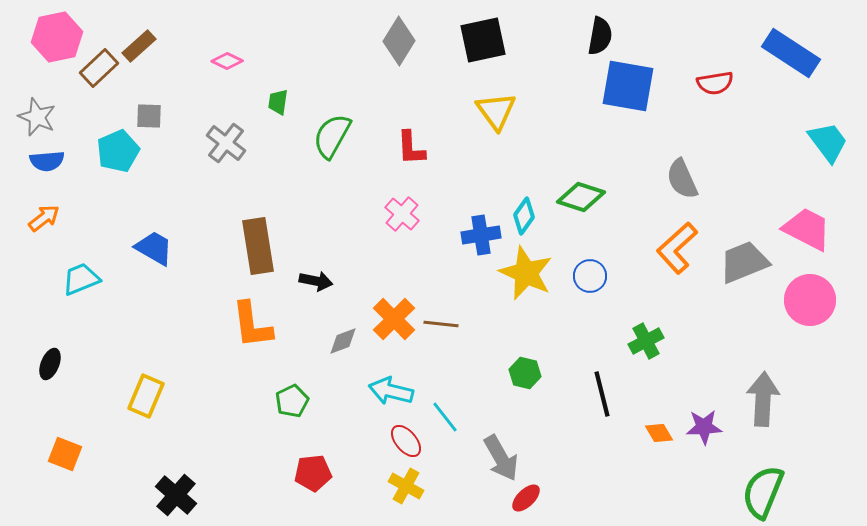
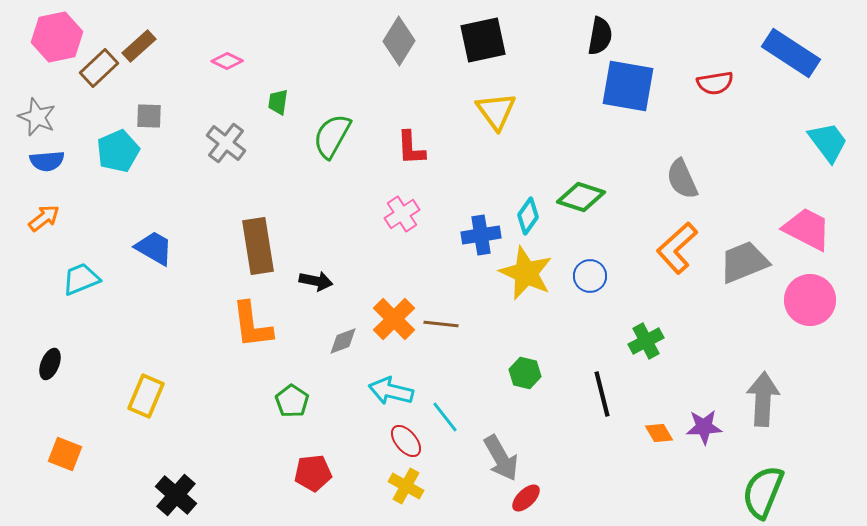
pink cross at (402, 214): rotated 16 degrees clockwise
cyan diamond at (524, 216): moved 4 px right
green pentagon at (292, 401): rotated 12 degrees counterclockwise
